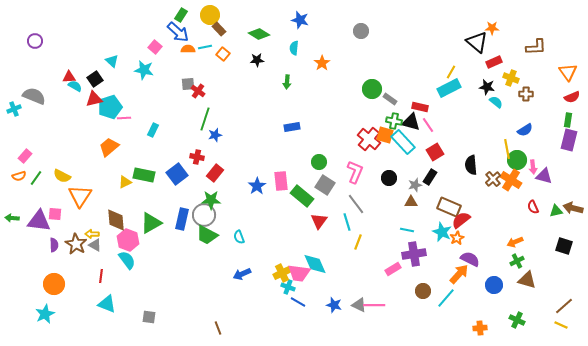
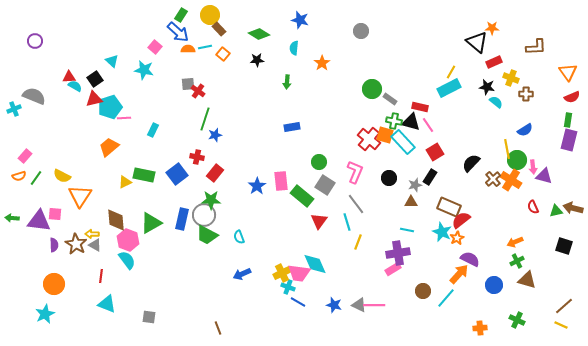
black semicircle at (471, 165): moved 2 px up; rotated 48 degrees clockwise
purple cross at (414, 254): moved 16 px left, 1 px up
